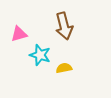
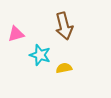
pink triangle: moved 3 px left
